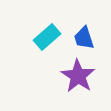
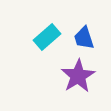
purple star: rotated 8 degrees clockwise
